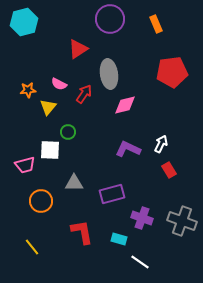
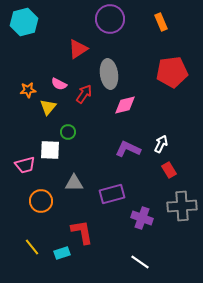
orange rectangle: moved 5 px right, 2 px up
gray cross: moved 15 px up; rotated 24 degrees counterclockwise
cyan rectangle: moved 57 px left, 14 px down; rotated 35 degrees counterclockwise
